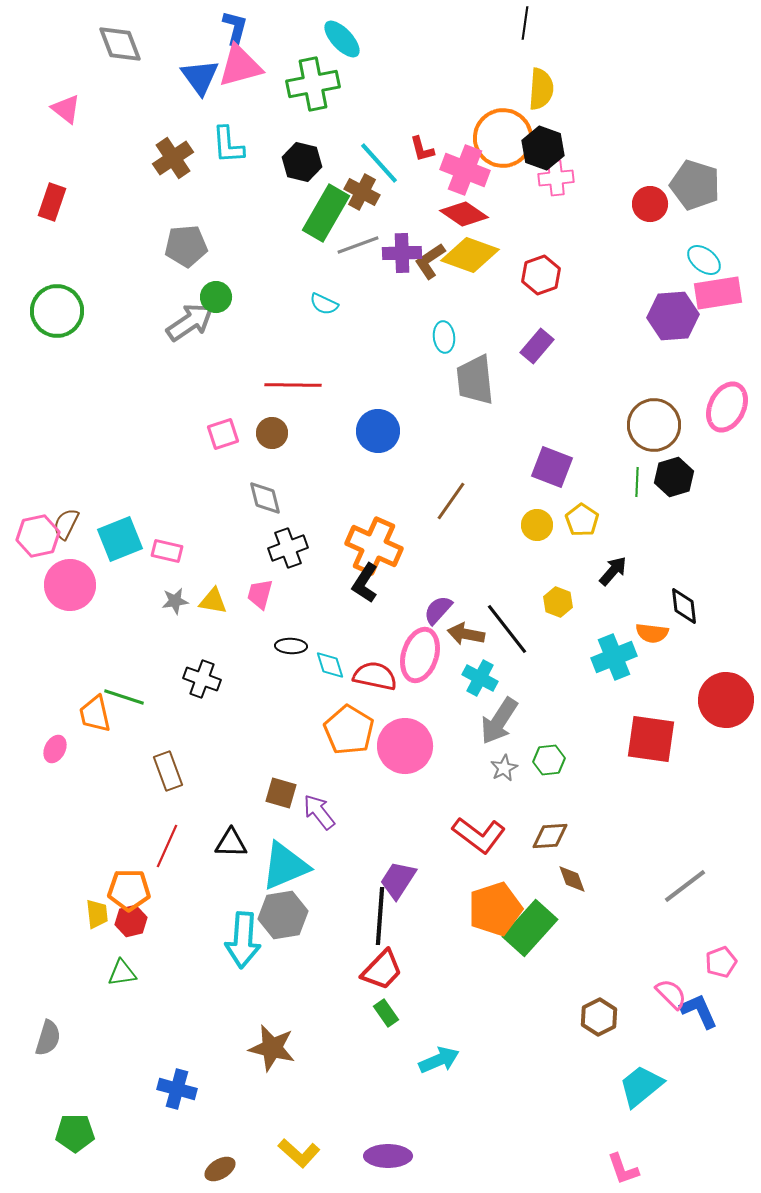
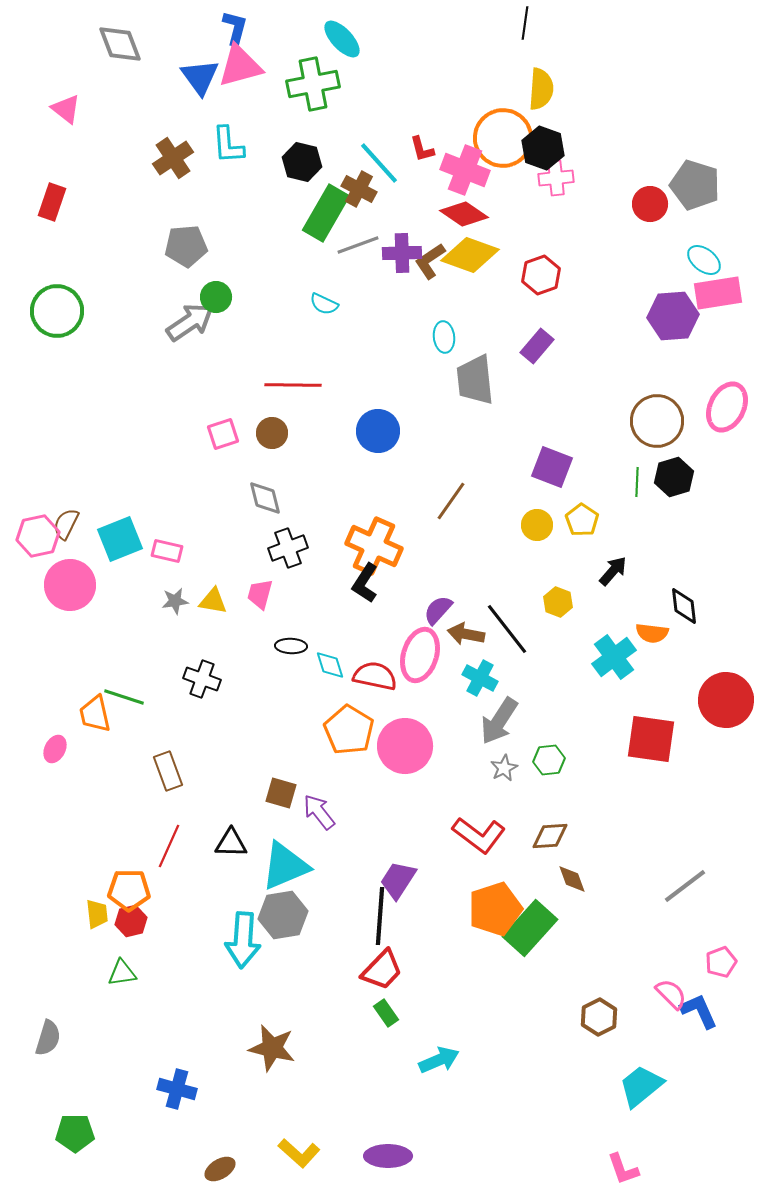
brown cross at (362, 192): moved 3 px left, 3 px up
brown circle at (654, 425): moved 3 px right, 4 px up
cyan cross at (614, 657): rotated 15 degrees counterclockwise
red line at (167, 846): moved 2 px right
